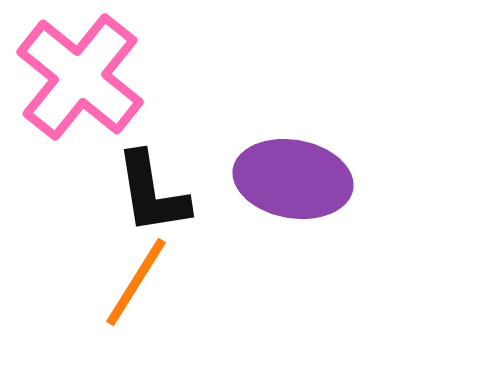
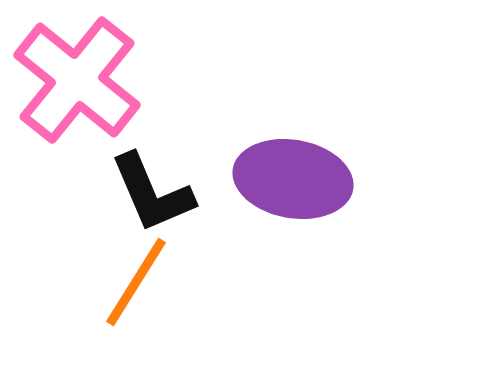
pink cross: moved 3 px left, 3 px down
black L-shape: rotated 14 degrees counterclockwise
